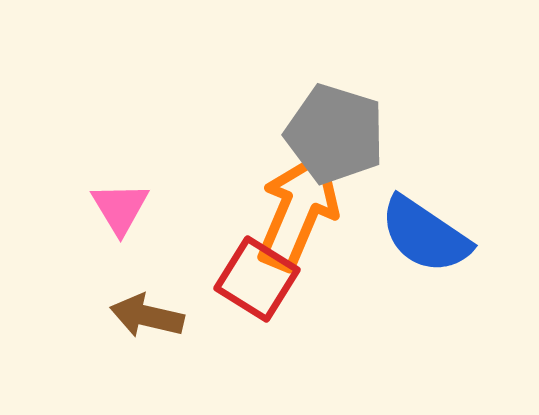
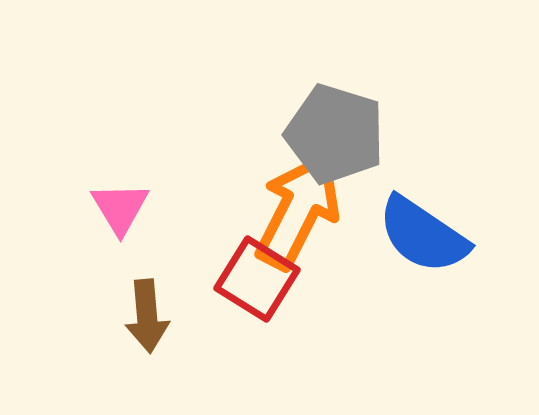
orange arrow: rotated 4 degrees clockwise
blue semicircle: moved 2 px left
brown arrow: rotated 108 degrees counterclockwise
